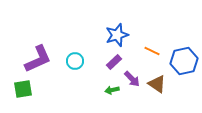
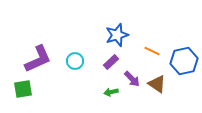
purple rectangle: moved 3 px left
green arrow: moved 1 px left, 2 px down
